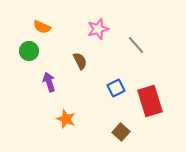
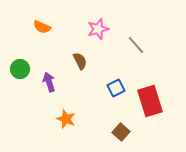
green circle: moved 9 px left, 18 px down
